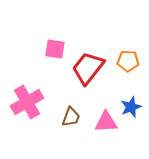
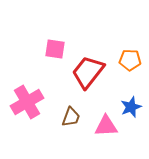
orange pentagon: moved 2 px right, 1 px up
red trapezoid: moved 4 px down
pink triangle: moved 4 px down
